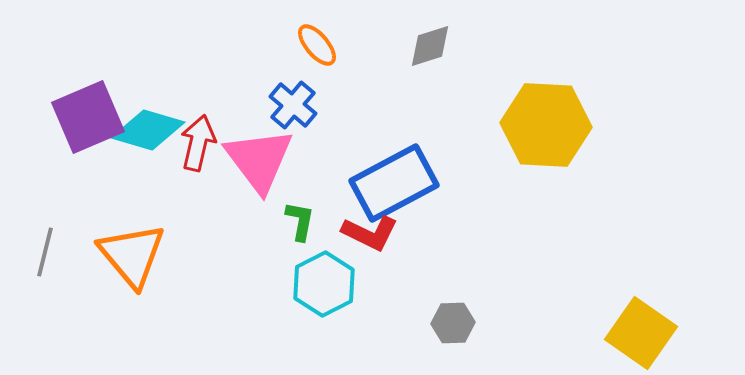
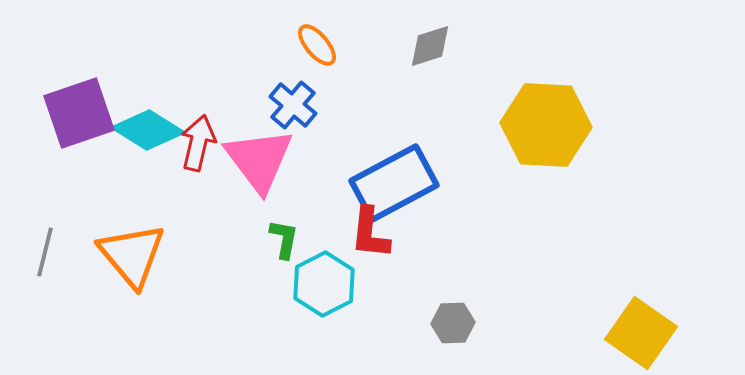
purple square: moved 9 px left, 4 px up; rotated 4 degrees clockwise
cyan diamond: rotated 16 degrees clockwise
green L-shape: moved 16 px left, 18 px down
red L-shape: rotated 70 degrees clockwise
